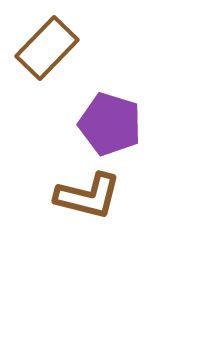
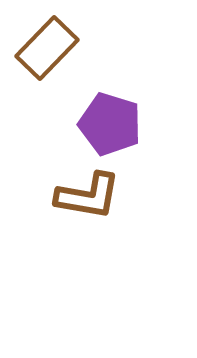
brown L-shape: rotated 4 degrees counterclockwise
